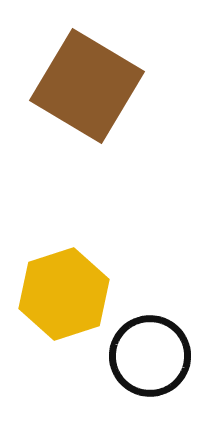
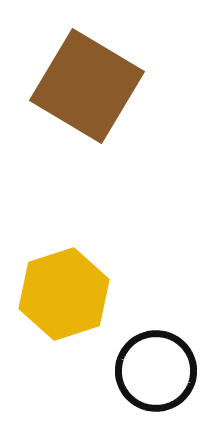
black circle: moved 6 px right, 15 px down
